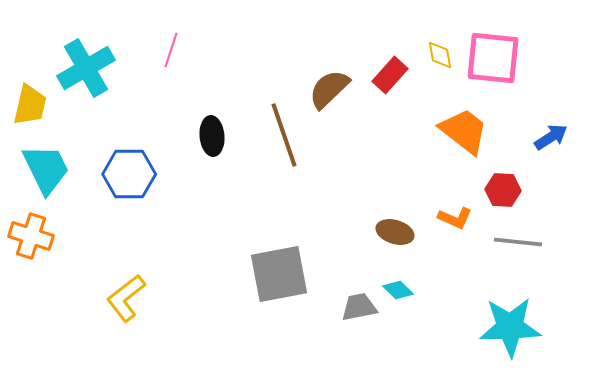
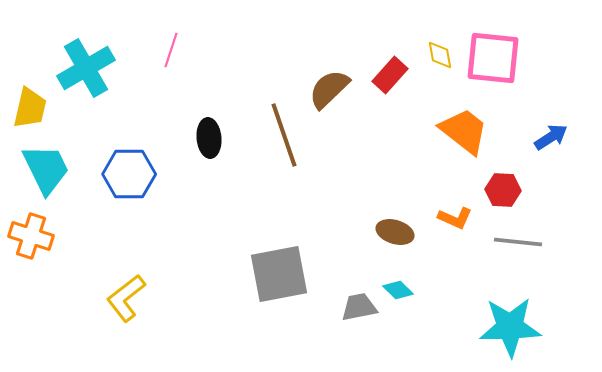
yellow trapezoid: moved 3 px down
black ellipse: moved 3 px left, 2 px down
